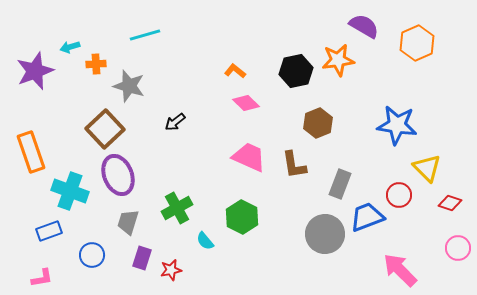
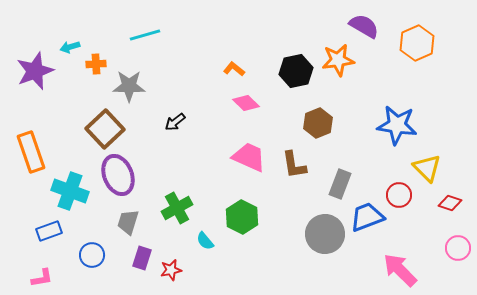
orange L-shape: moved 1 px left, 2 px up
gray star: rotated 16 degrees counterclockwise
